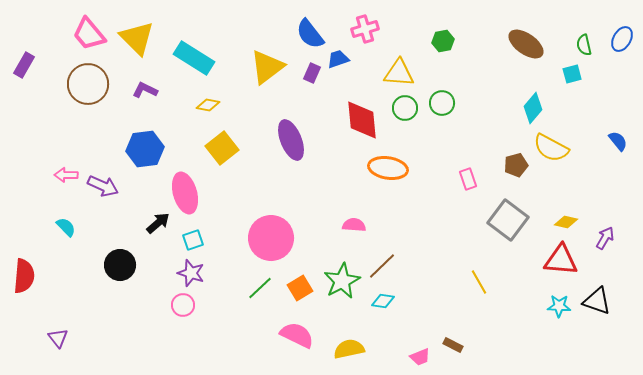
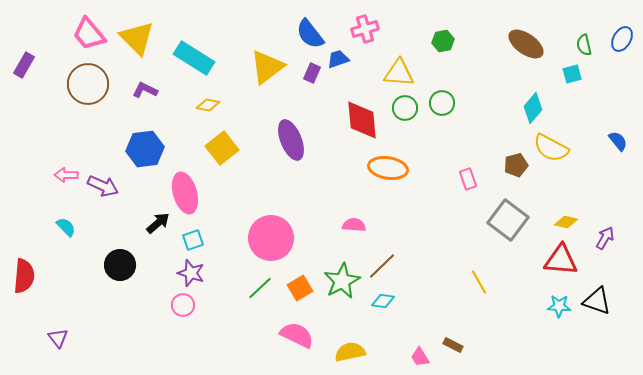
yellow semicircle at (349, 349): moved 1 px right, 3 px down
pink trapezoid at (420, 357): rotated 80 degrees clockwise
